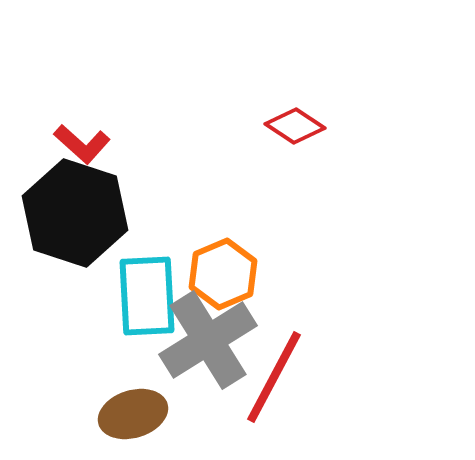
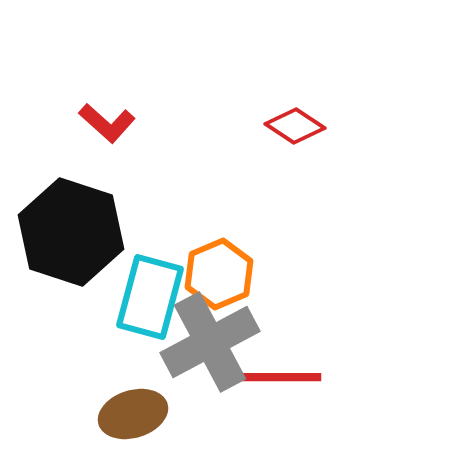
red L-shape: moved 25 px right, 21 px up
black hexagon: moved 4 px left, 19 px down
orange hexagon: moved 4 px left
cyan rectangle: moved 3 px right, 1 px down; rotated 18 degrees clockwise
gray cross: moved 2 px right, 2 px down; rotated 4 degrees clockwise
red line: moved 3 px left; rotated 62 degrees clockwise
